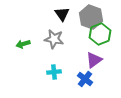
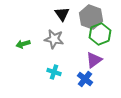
cyan cross: rotated 24 degrees clockwise
